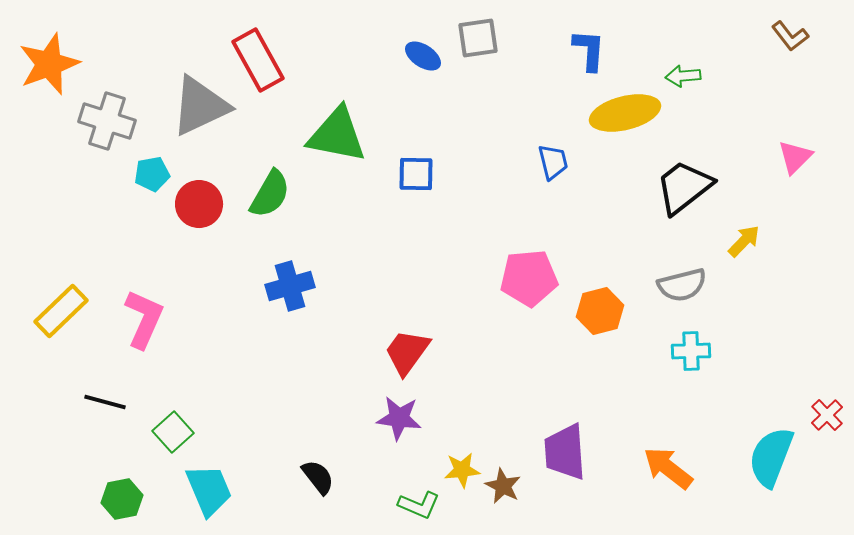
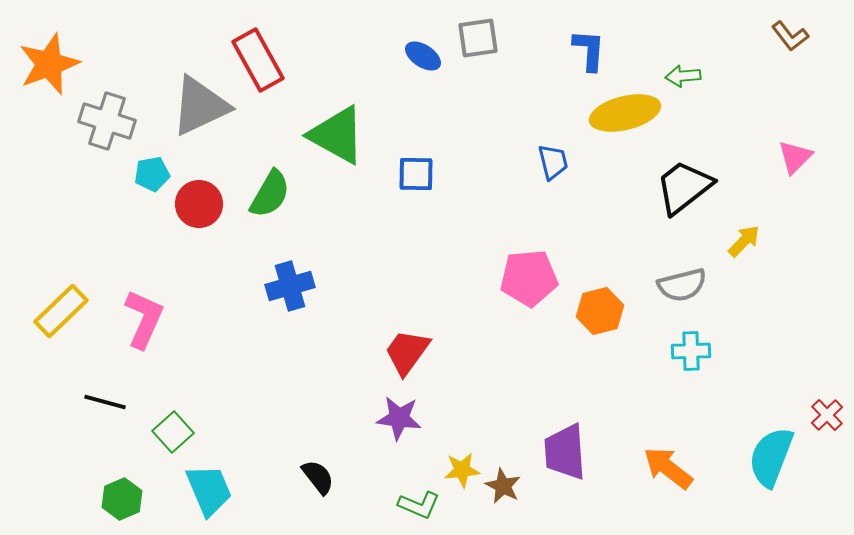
green triangle: rotated 18 degrees clockwise
green hexagon: rotated 12 degrees counterclockwise
